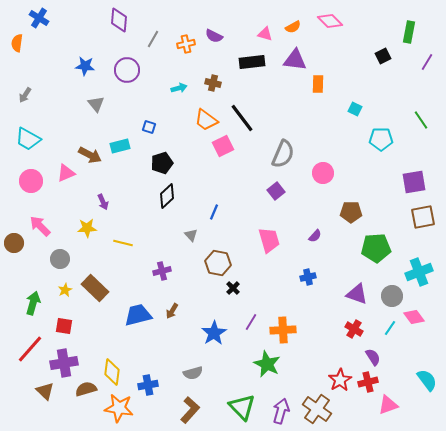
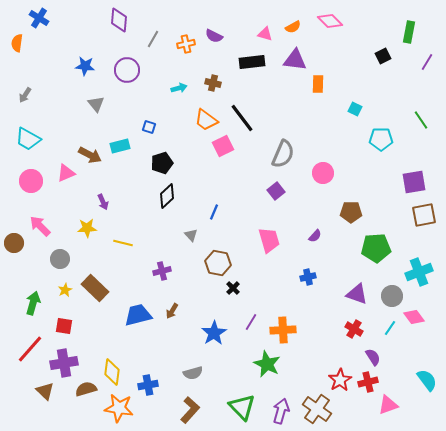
brown square at (423, 217): moved 1 px right, 2 px up
